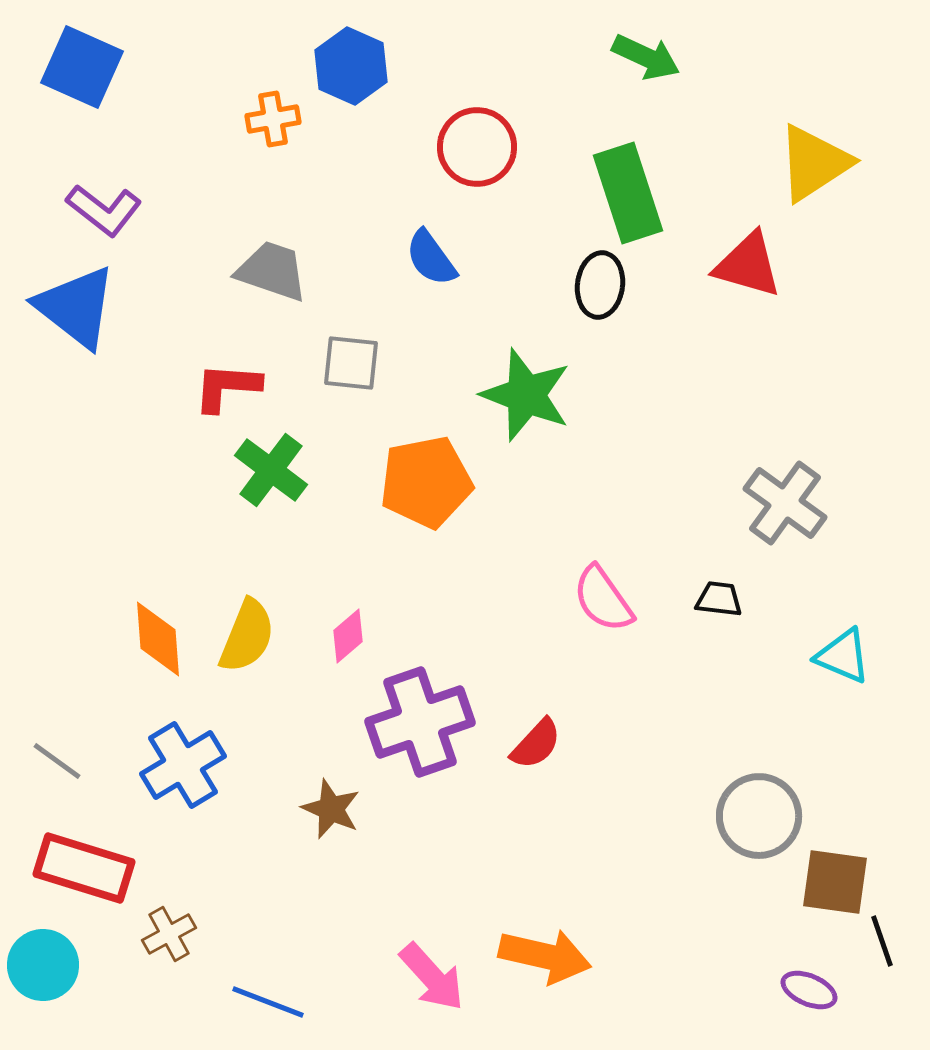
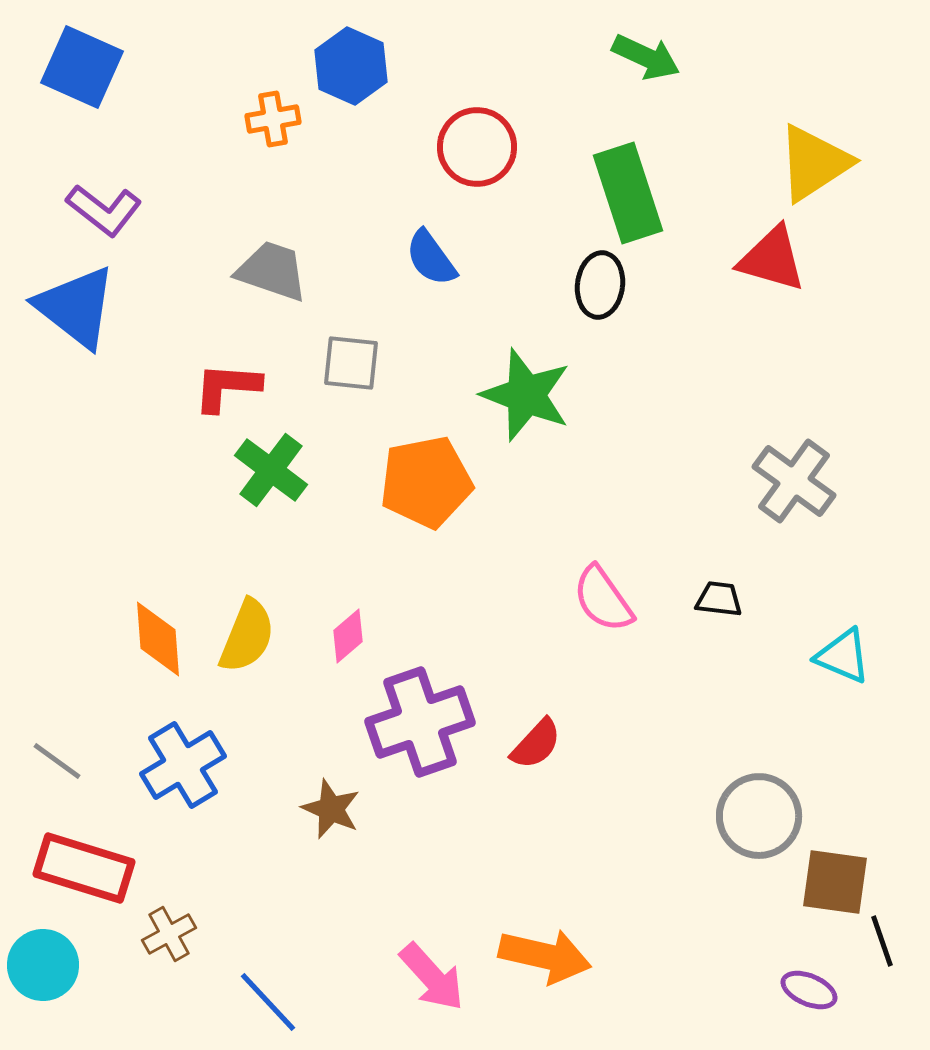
red triangle: moved 24 px right, 6 px up
gray cross: moved 9 px right, 22 px up
blue line: rotated 26 degrees clockwise
